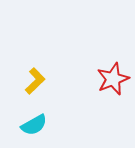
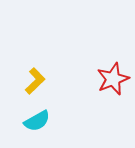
cyan semicircle: moved 3 px right, 4 px up
